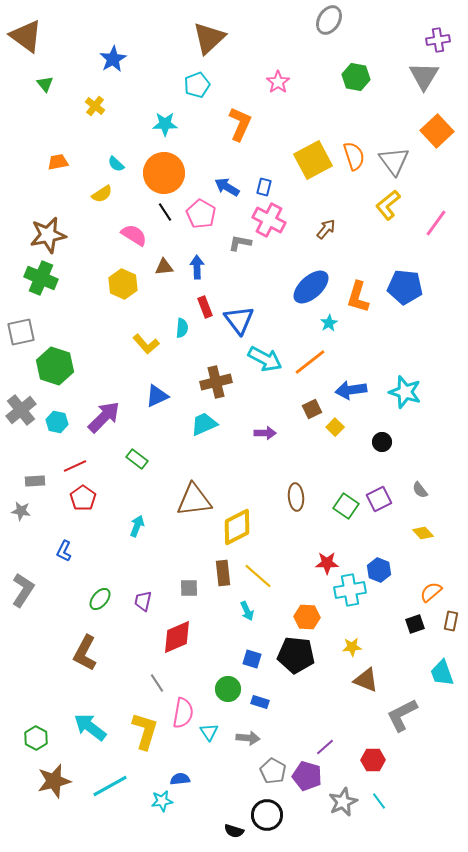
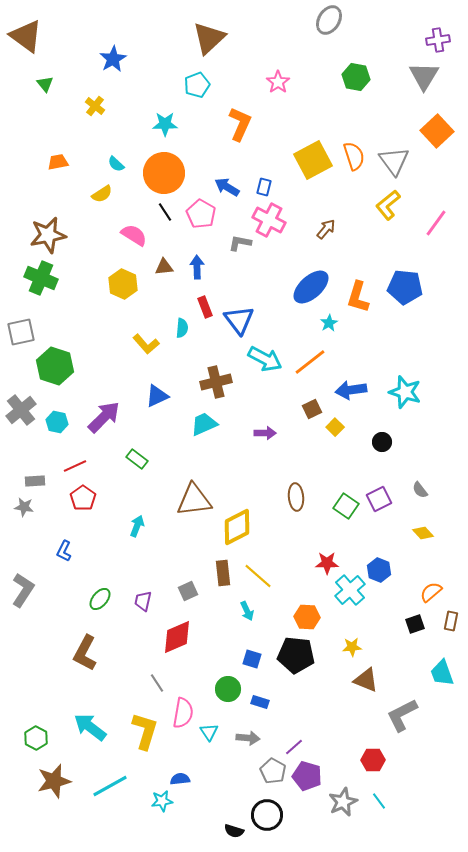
gray star at (21, 511): moved 3 px right, 4 px up
gray square at (189, 588): moved 1 px left, 3 px down; rotated 24 degrees counterclockwise
cyan cross at (350, 590): rotated 32 degrees counterclockwise
purple line at (325, 747): moved 31 px left
